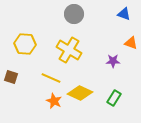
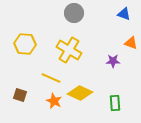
gray circle: moved 1 px up
brown square: moved 9 px right, 18 px down
green rectangle: moved 1 px right, 5 px down; rotated 35 degrees counterclockwise
